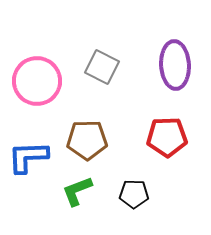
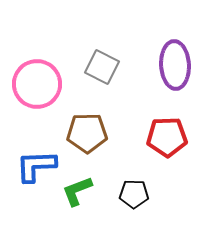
pink circle: moved 3 px down
brown pentagon: moved 7 px up
blue L-shape: moved 8 px right, 9 px down
